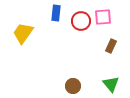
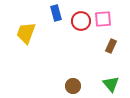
blue rectangle: rotated 21 degrees counterclockwise
pink square: moved 2 px down
yellow trapezoid: moved 3 px right; rotated 15 degrees counterclockwise
